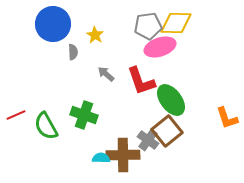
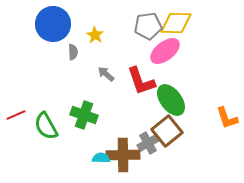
pink ellipse: moved 5 px right, 4 px down; rotated 20 degrees counterclockwise
gray cross: moved 3 px down; rotated 25 degrees clockwise
